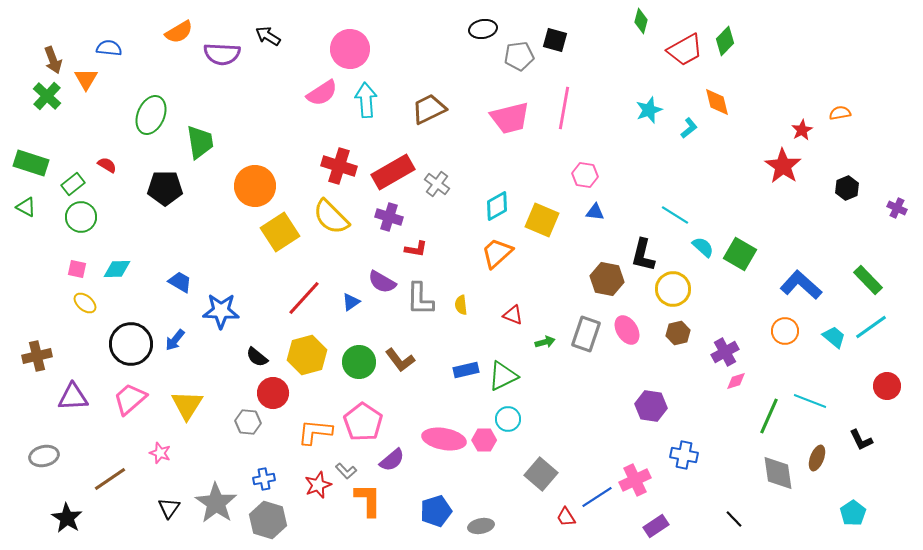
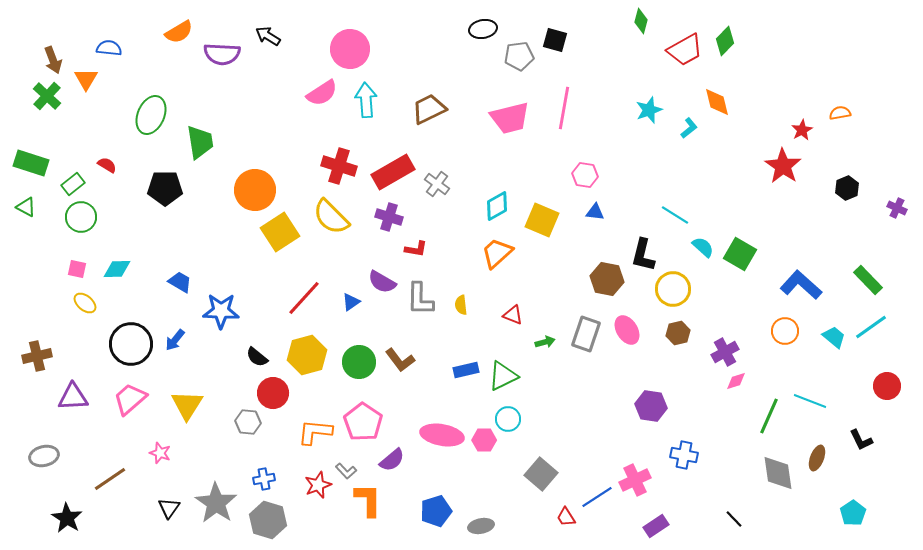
orange circle at (255, 186): moved 4 px down
pink ellipse at (444, 439): moved 2 px left, 4 px up
